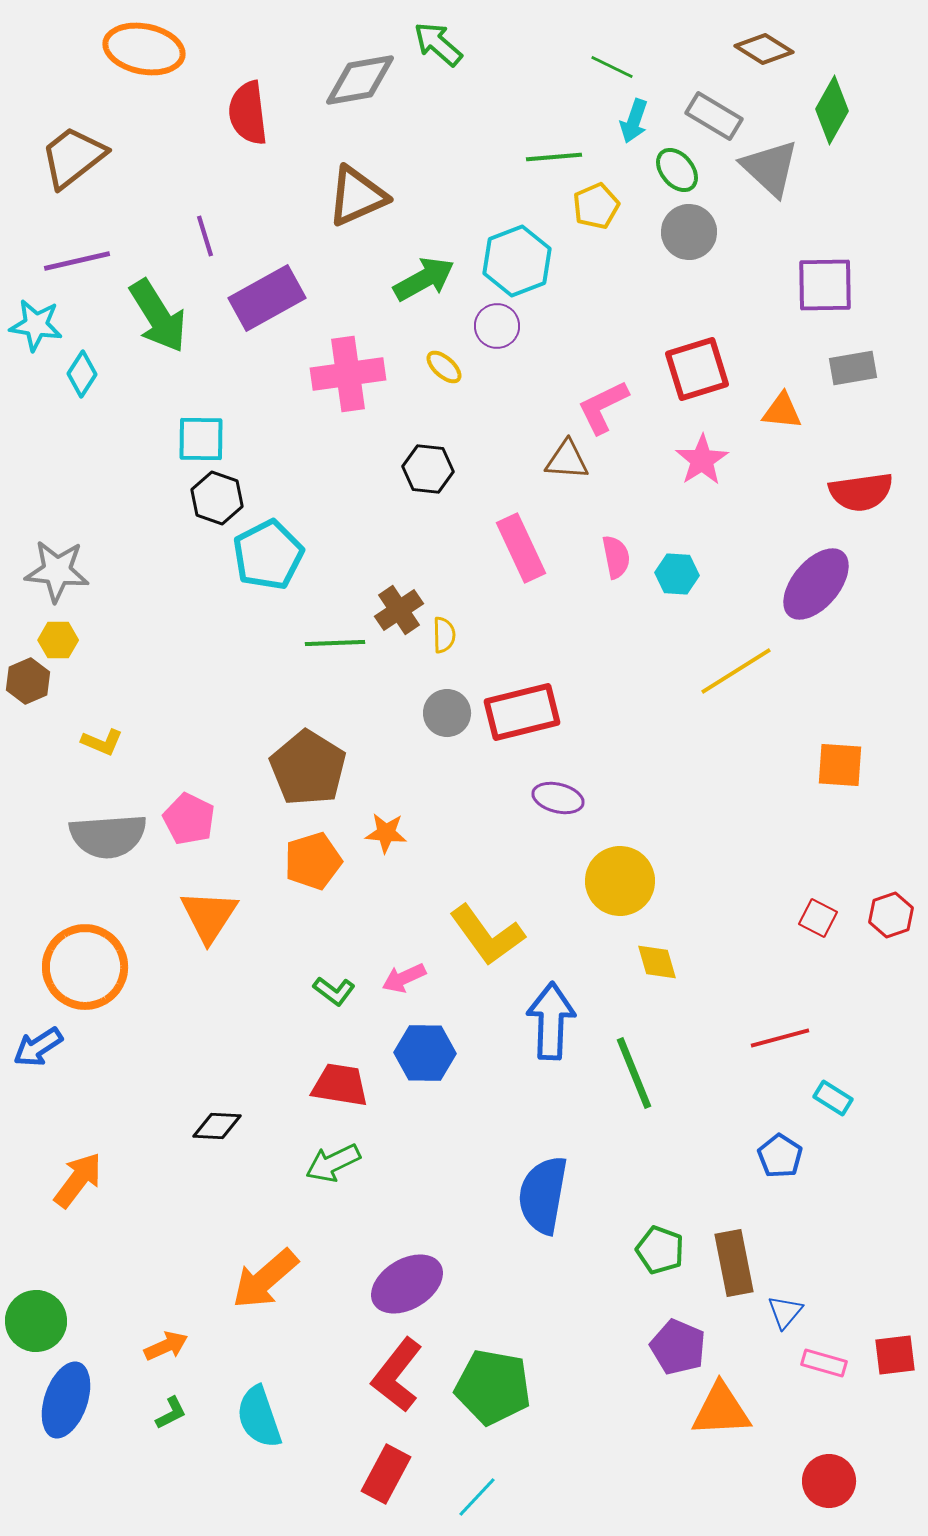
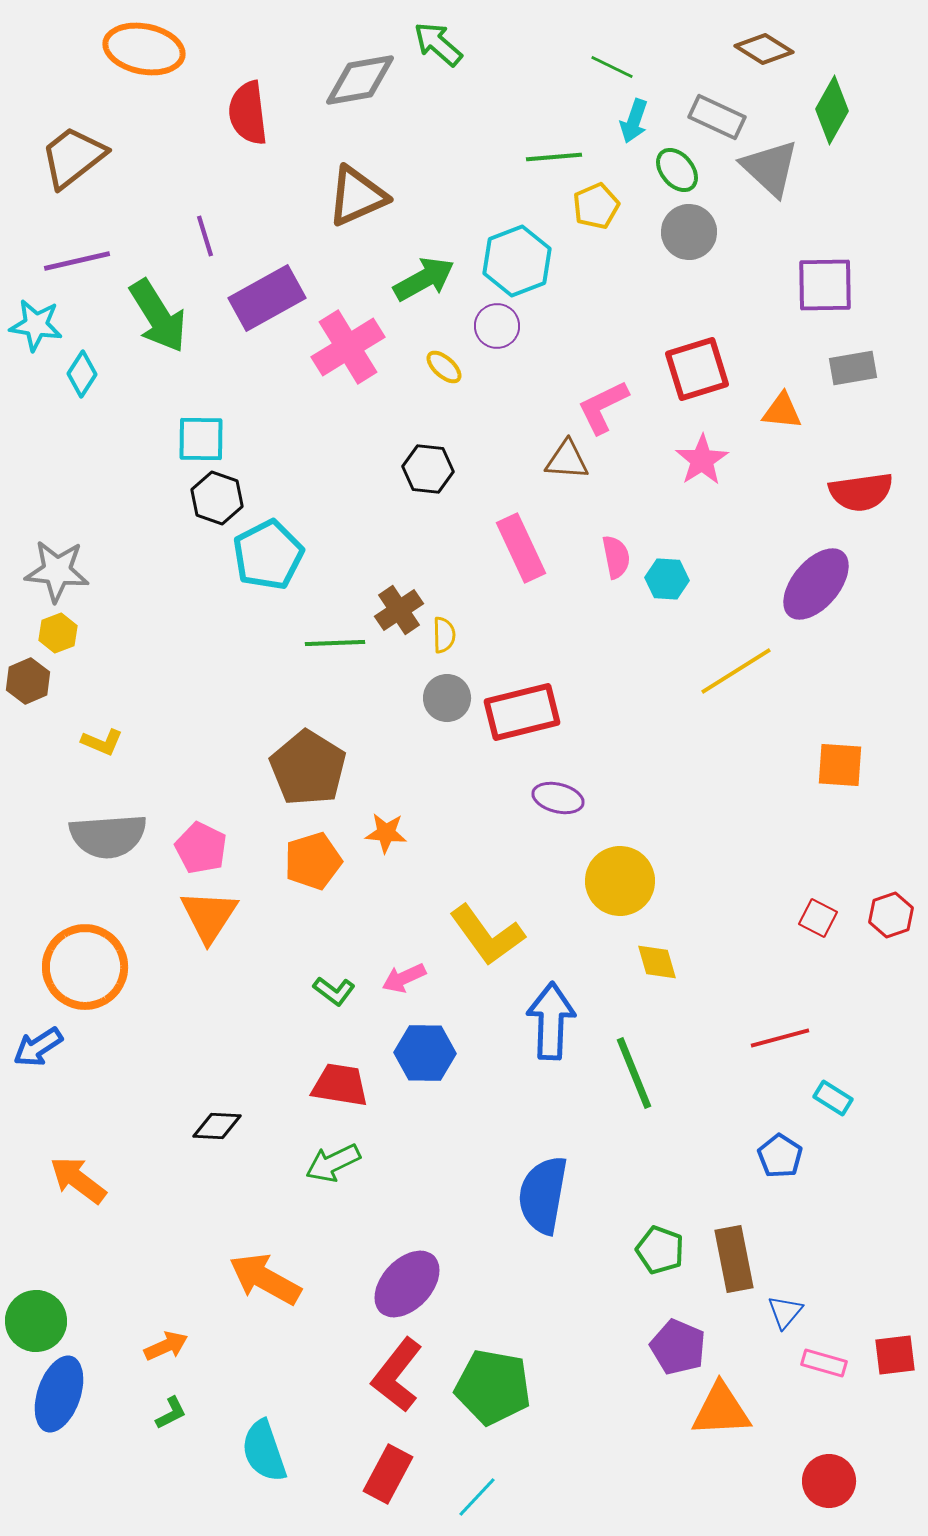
gray rectangle at (714, 116): moved 3 px right, 1 px down; rotated 6 degrees counterclockwise
pink cross at (348, 374): moved 27 px up; rotated 24 degrees counterclockwise
cyan hexagon at (677, 574): moved 10 px left, 5 px down
yellow hexagon at (58, 640): moved 7 px up; rotated 21 degrees counterclockwise
gray circle at (447, 713): moved 15 px up
pink pentagon at (189, 819): moved 12 px right, 29 px down
orange arrow at (78, 1180): rotated 90 degrees counterclockwise
brown rectangle at (734, 1263): moved 4 px up
orange arrow at (265, 1279): rotated 70 degrees clockwise
purple ellipse at (407, 1284): rotated 16 degrees counterclockwise
blue ellipse at (66, 1400): moved 7 px left, 6 px up
cyan semicircle at (259, 1417): moved 5 px right, 34 px down
red rectangle at (386, 1474): moved 2 px right
